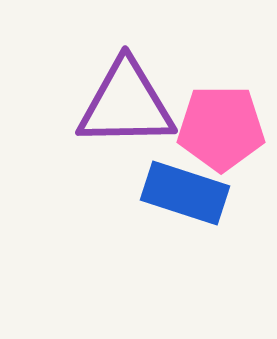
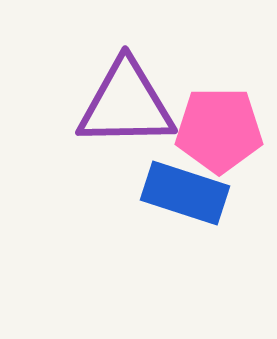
pink pentagon: moved 2 px left, 2 px down
